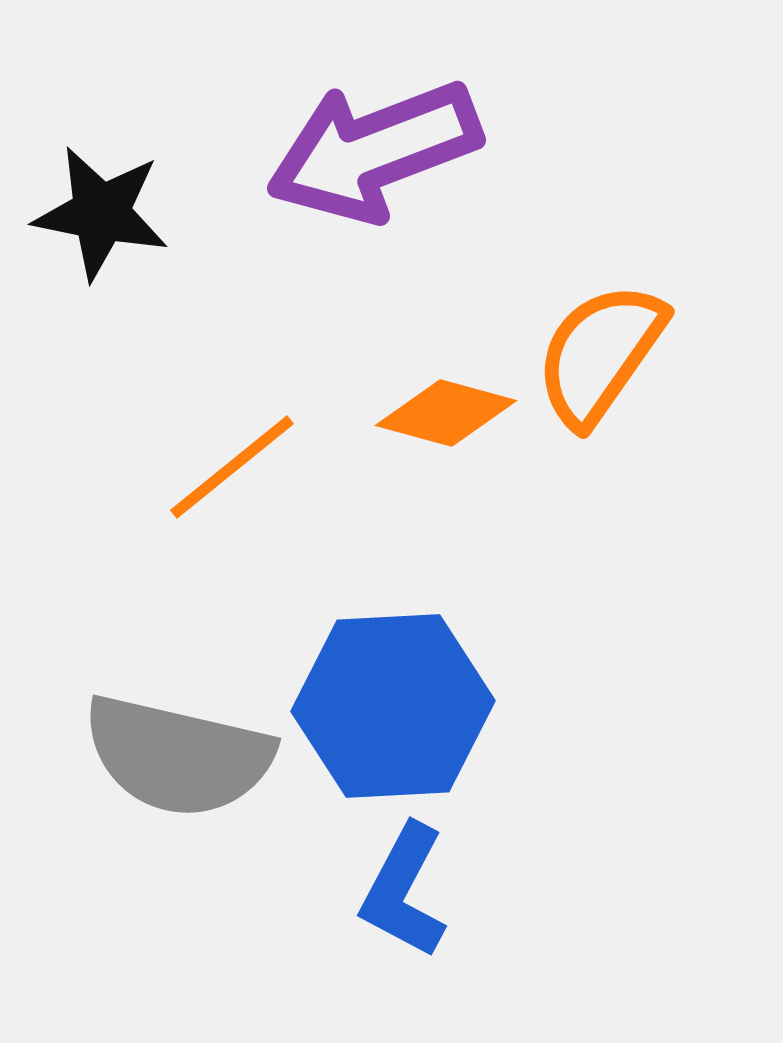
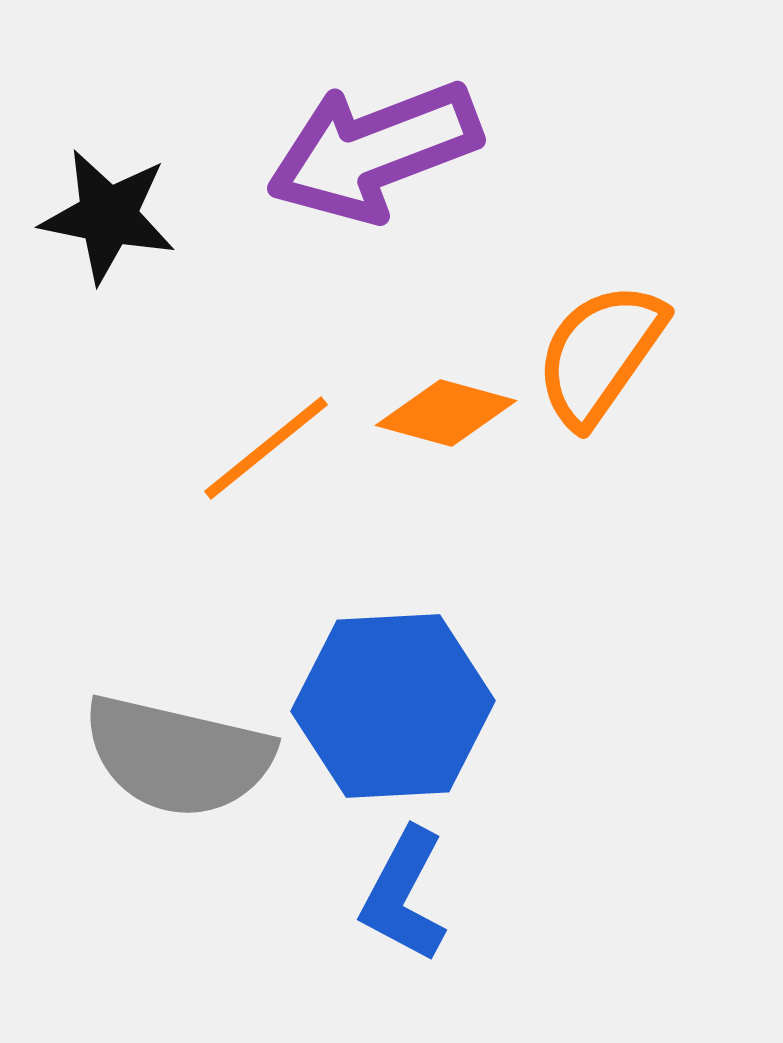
black star: moved 7 px right, 3 px down
orange line: moved 34 px right, 19 px up
blue L-shape: moved 4 px down
